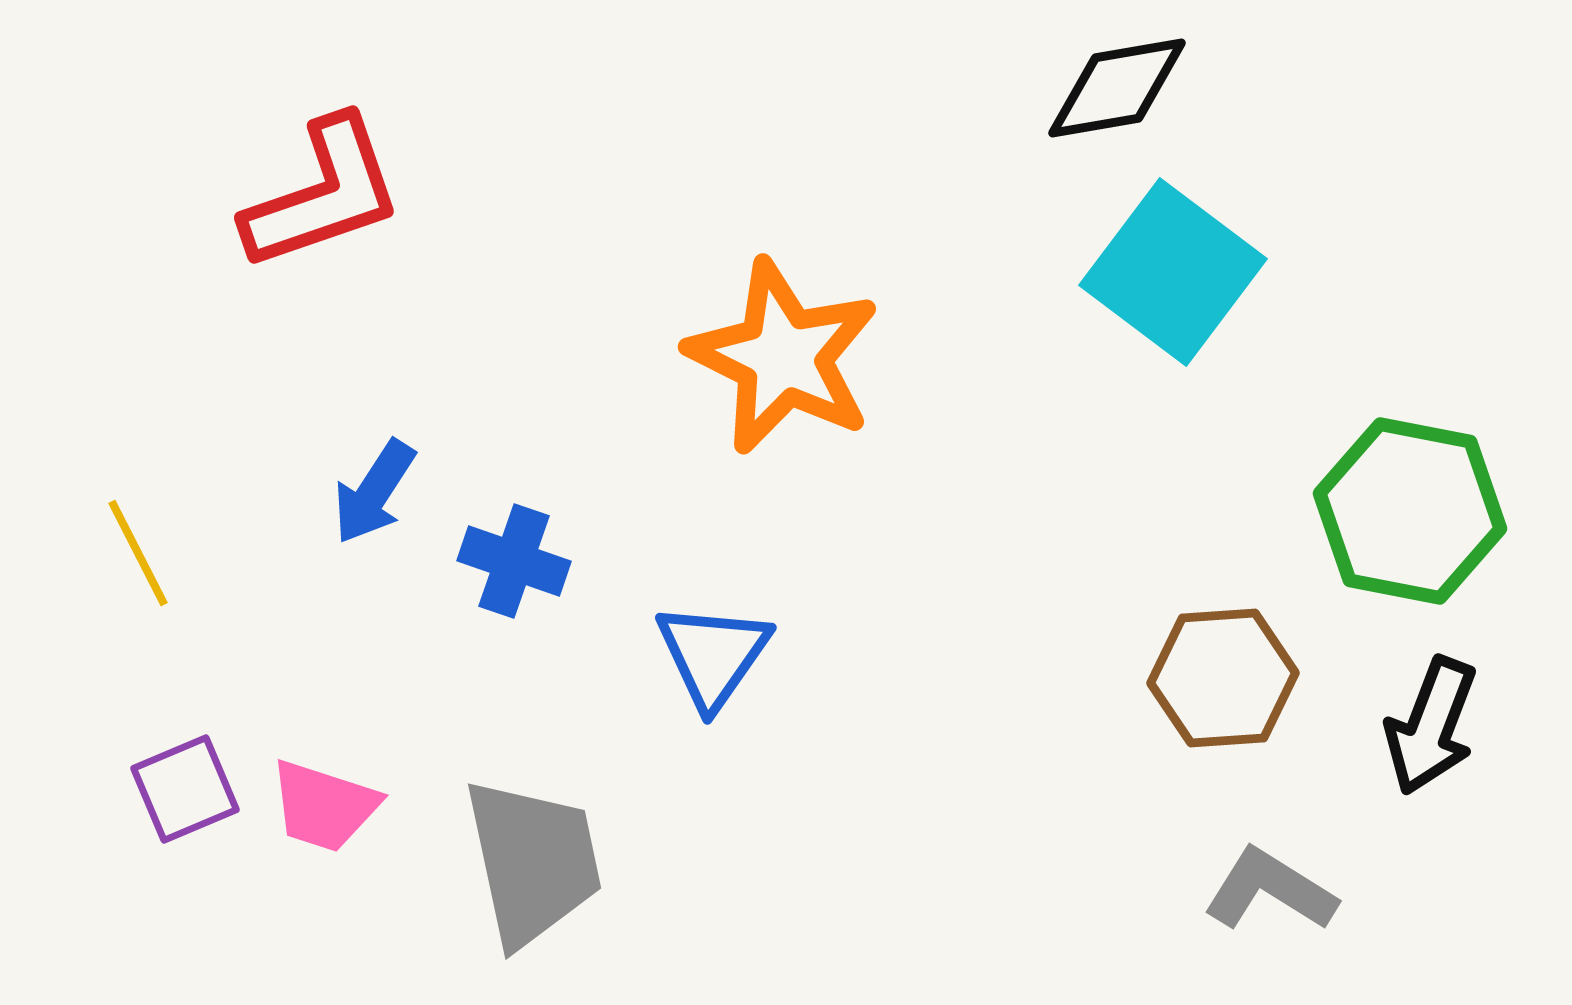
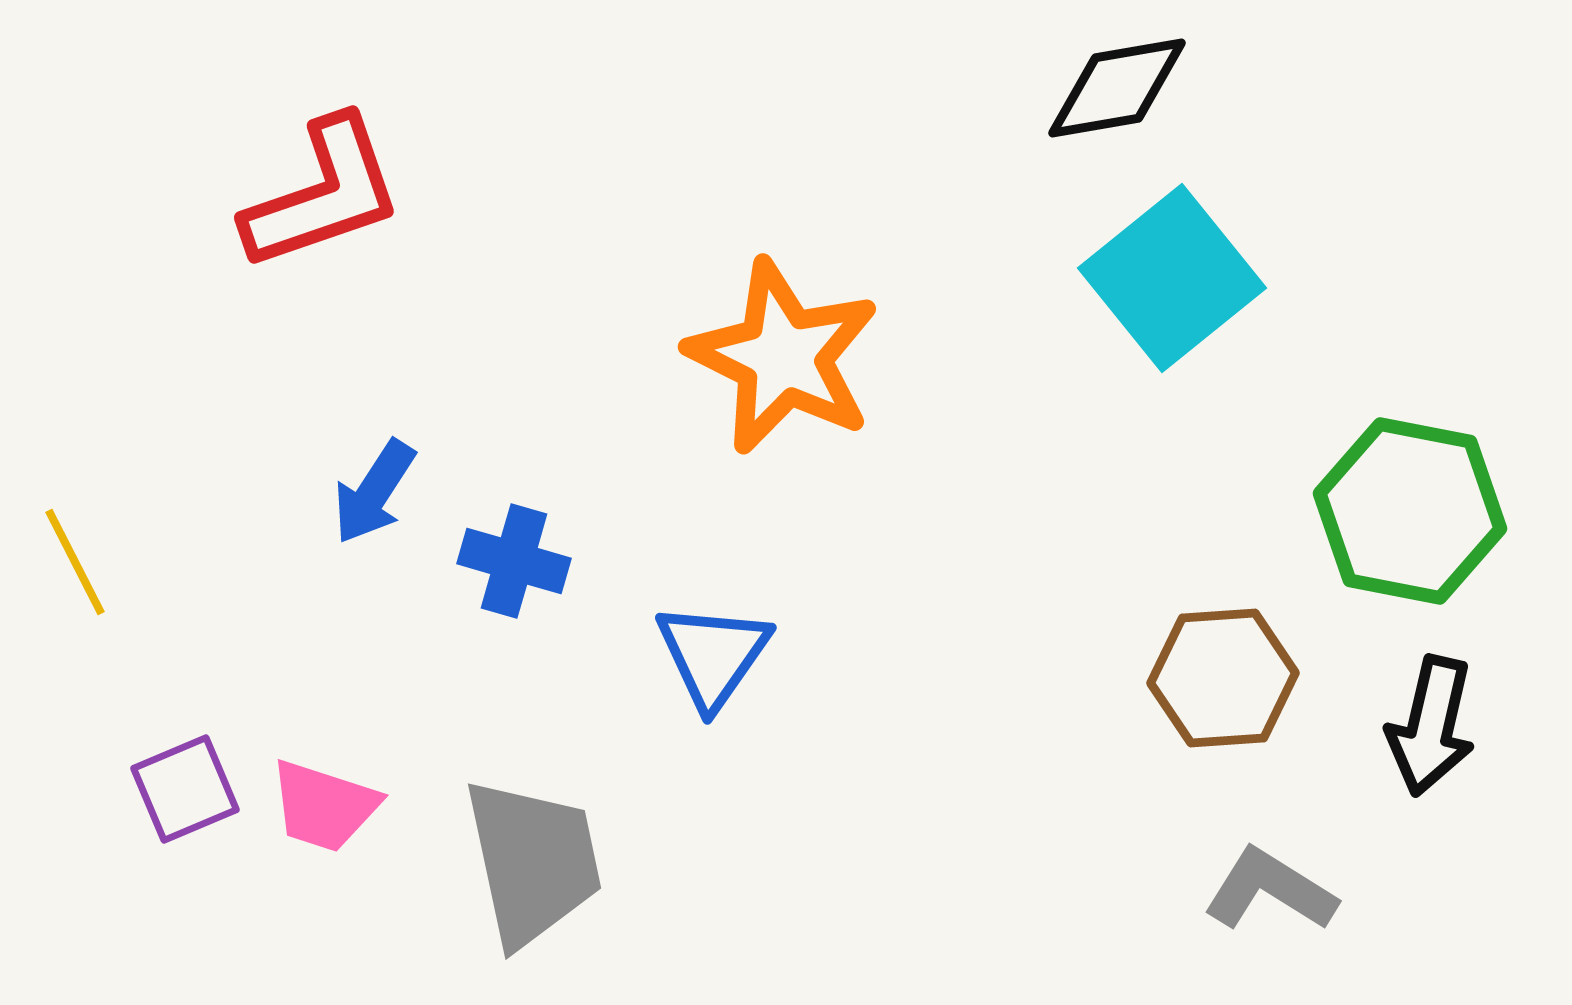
cyan square: moved 1 px left, 6 px down; rotated 14 degrees clockwise
yellow line: moved 63 px left, 9 px down
blue cross: rotated 3 degrees counterclockwise
black arrow: rotated 8 degrees counterclockwise
